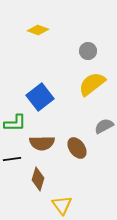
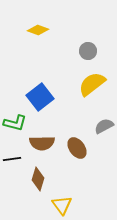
green L-shape: rotated 15 degrees clockwise
